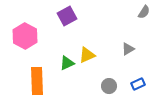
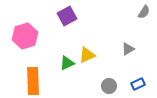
pink hexagon: rotated 15 degrees clockwise
orange rectangle: moved 4 px left
